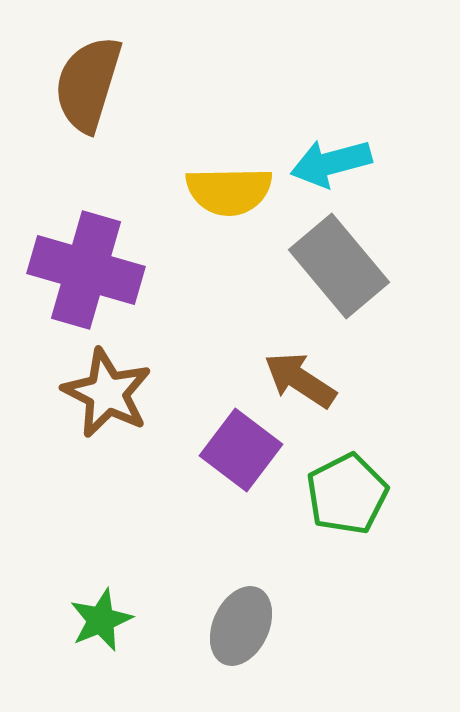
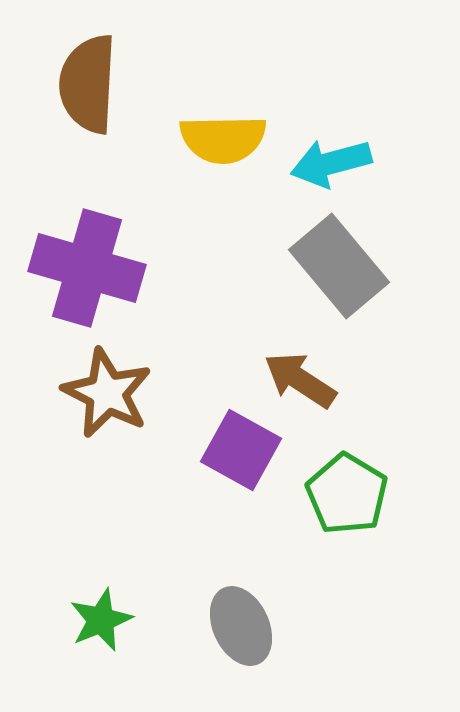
brown semicircle: rotated 14 degrees counterclockwise
yellow semicircle: moved 6 px left, 52 px up
purple cross: moved 1 px right, 2 px up
purple square: rotated 8 degrees counterclockwise
green pentagon: rotated 14 degrees counterclockwise
gray ellipse: rotated 50 degrees counterclockwise
